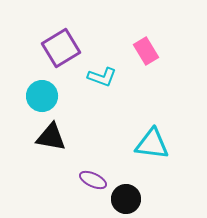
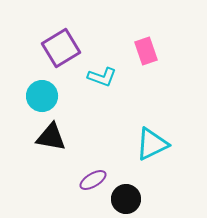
pink rectangle: rotated 12 degrees clockwise
cyan triangle: rotated 33 degrees counterclockwise
purple ellipse: rotated 56 degrees counterclockwise
